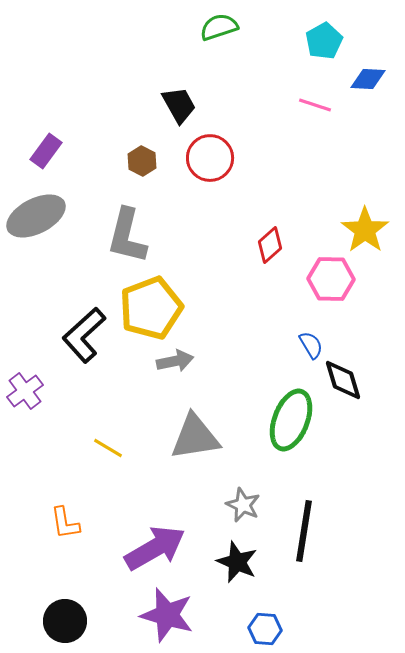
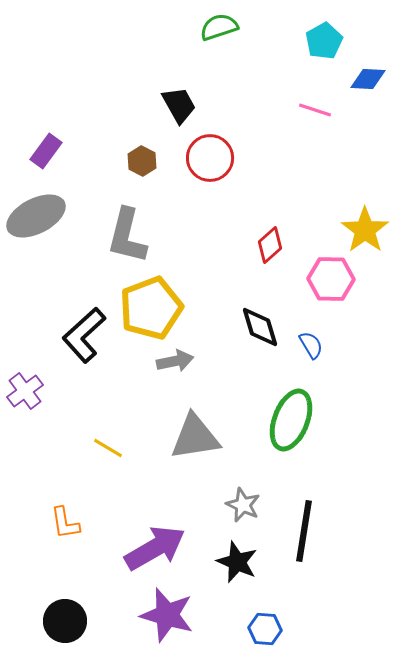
pink line: moved 5 px down
black diamond: moved 83 px left, 53 px up
